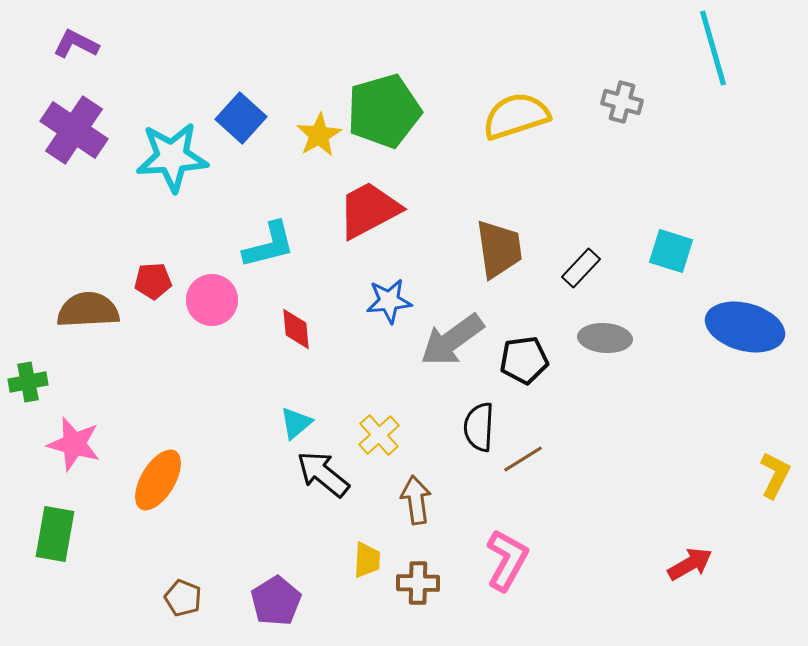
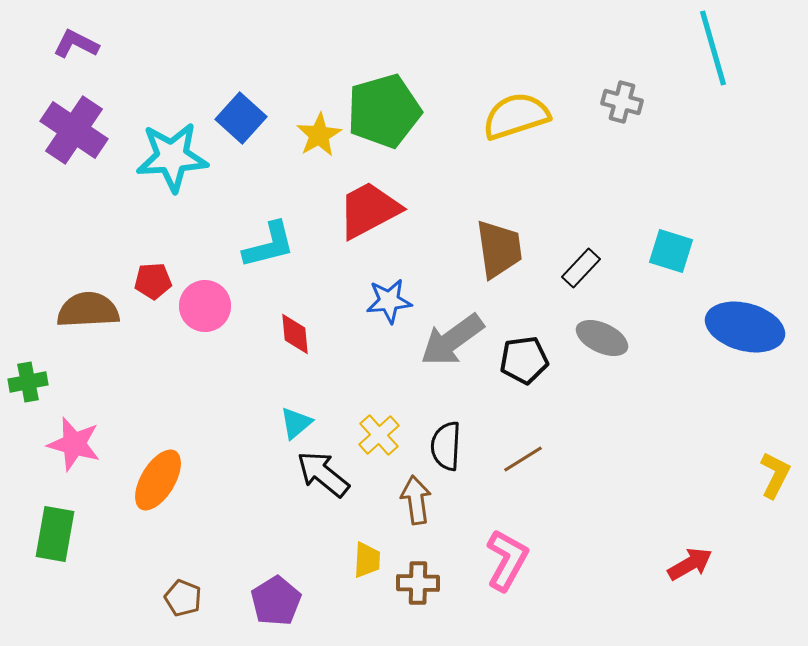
pink circle: moved 7 px left, 6 px down
red diamond: moved 1 px left, 5 px down
gray ellipse: moved 3 px left; rotated 21 degrees clockwise
black semicircle: moved 33 px left, 19 px down
